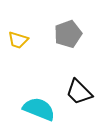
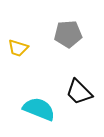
gray pentagon: rotated 16 degrees clockwise
yellow trapezoid: moved 8 px down
